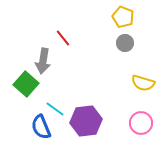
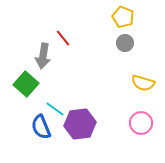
gray arrow: moved 5 px up
purple hexagon: moved 6 px left, 3 px down
